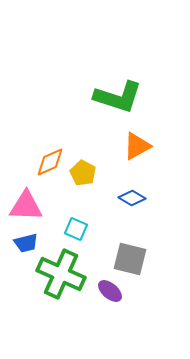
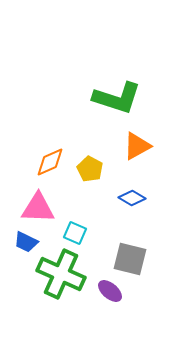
green L-shape: moved 1 px left, 1 px down
yellow pentagon: moved 7 px right, 4 px up
pink triangle: moved 12 px right, 2 px down
cyan square: moved 1 px left, 4 px down
blue trapezoid: moved 1 px up; rotated 40 degrees clockwise
